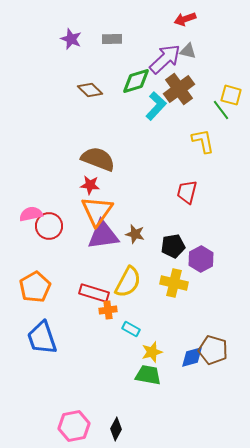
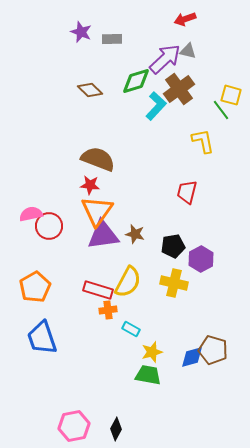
purple star: moved 10 px right, 7 px up
red rectangle: moved 4 px right, 3 px up
